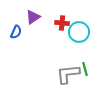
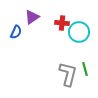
purple triangle: moved 1 px left
gray L-shape: rotated 110 degrees clockwise
